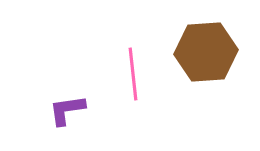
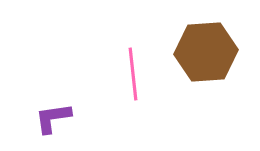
purple L-shape: moved 14 px left, 8 px down
